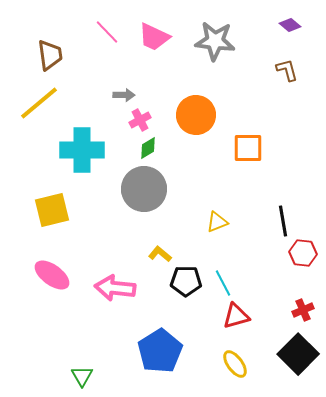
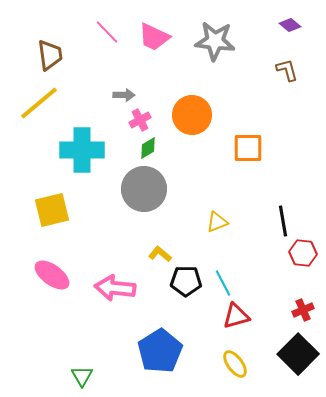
orange circle: moved 4 px left
